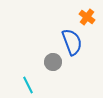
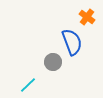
cyan line: rotated 72 degrees clockwise
